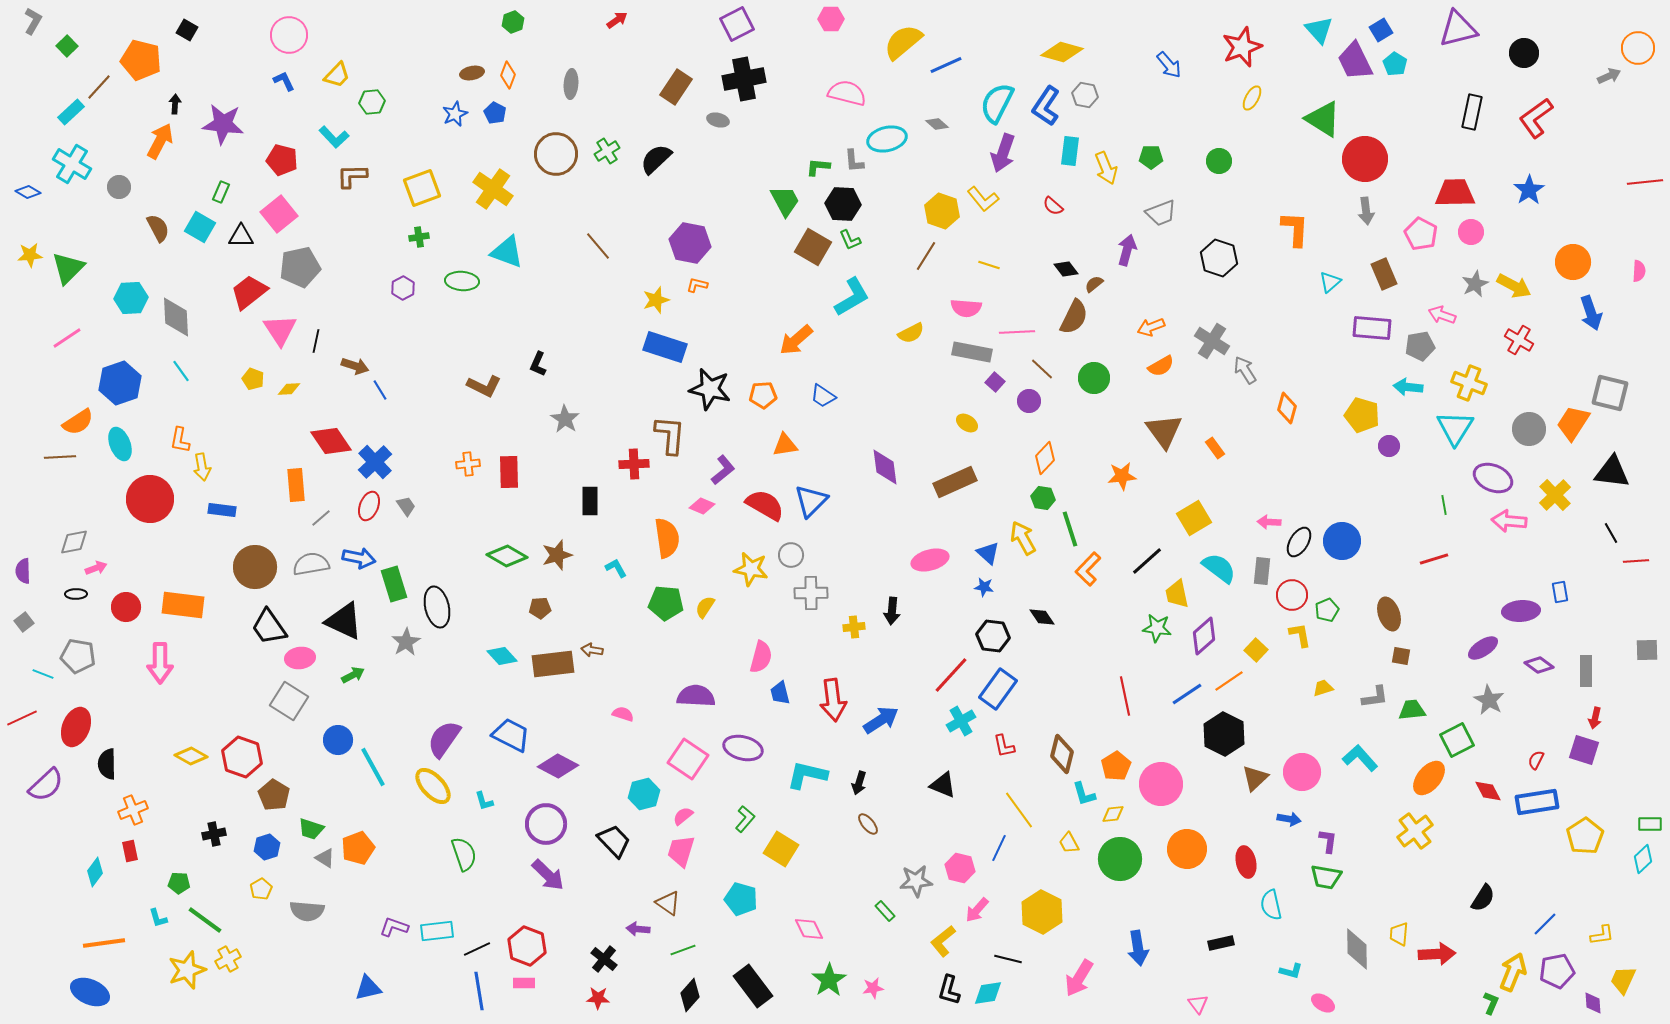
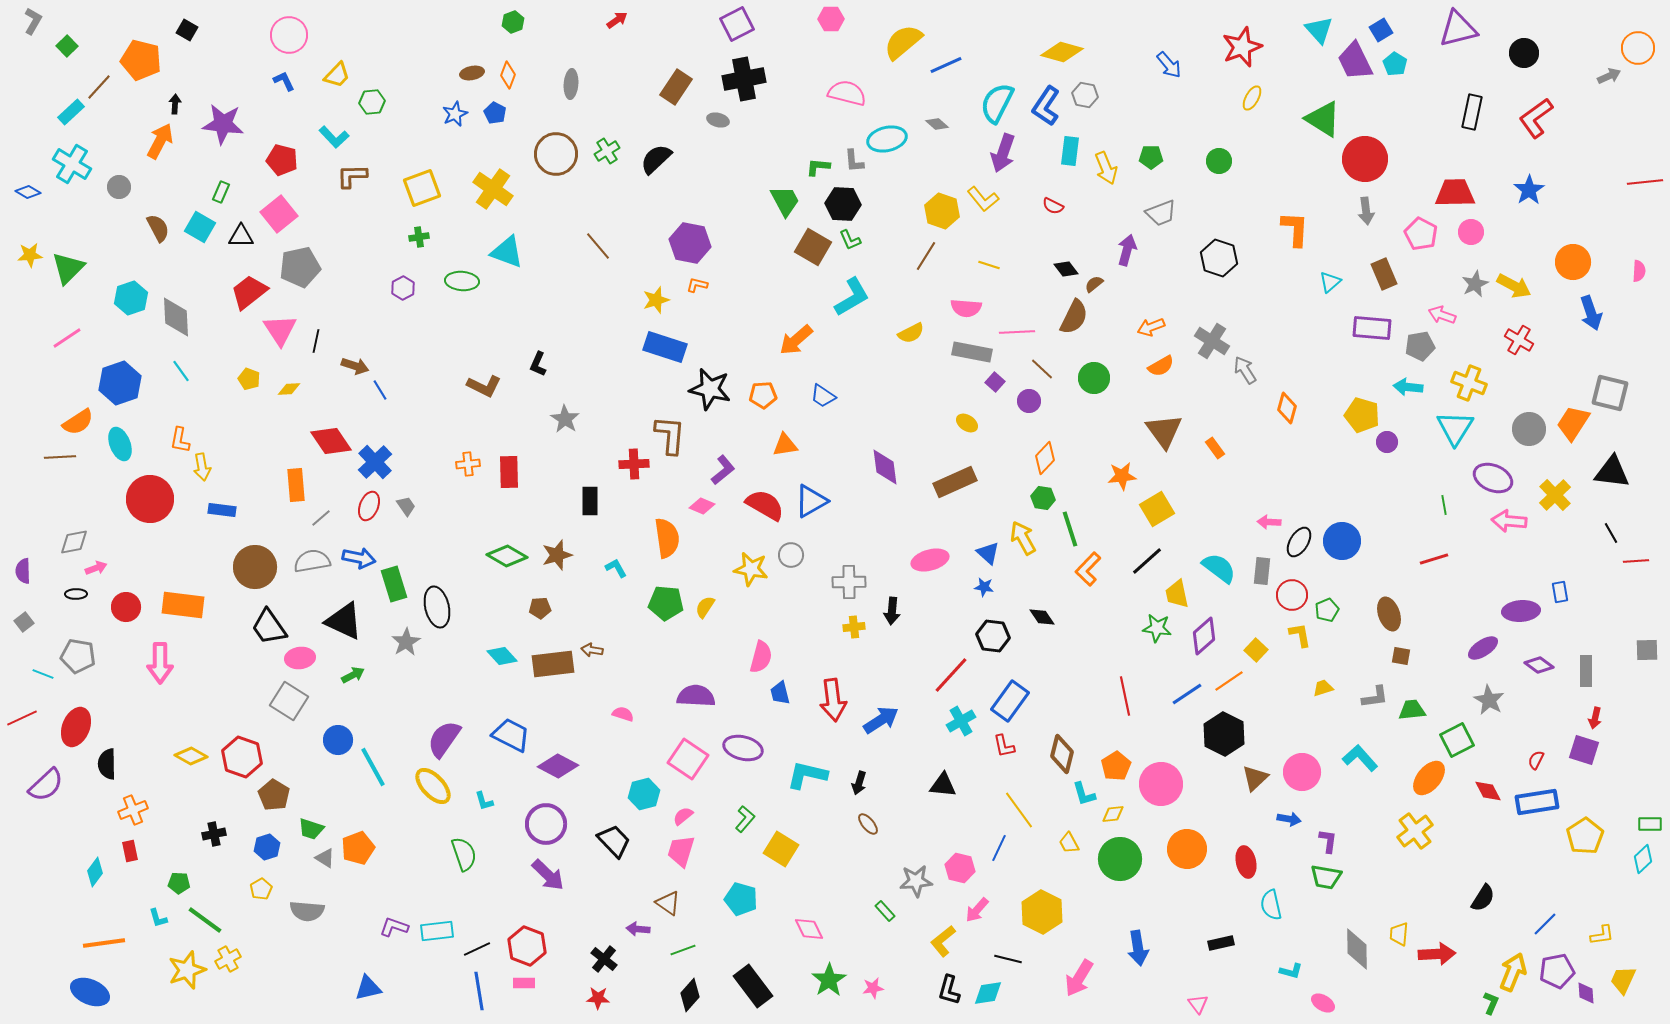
red semicircle at (1053, 206): rotated 15 degrees counterclockwise
cyan hexagon at (131, 298): rotated 16 degrees counterclockwise
yellow pentagon at (253, 379): moved 4 px left
purple circle at (1389, 446): moved 2 px left, 4 px up
blue triangle at (811, 501): rotated 15 degrees clockwise
yellow square at (1194, 518): moved 37 px left, 9 px up
gray semicircle at (311, 564): moved 1 px right, 3 px up
gray cross at (811, 593): moved 38 px right, 11 px up
blue rectangle at (998, 689): moved 12 px right, 12 px down
black triangle at (943, 785): rotated 16 degrees counterclockwise
purple diamond at (1593, 1003): moved 7 px left, 10 px up
